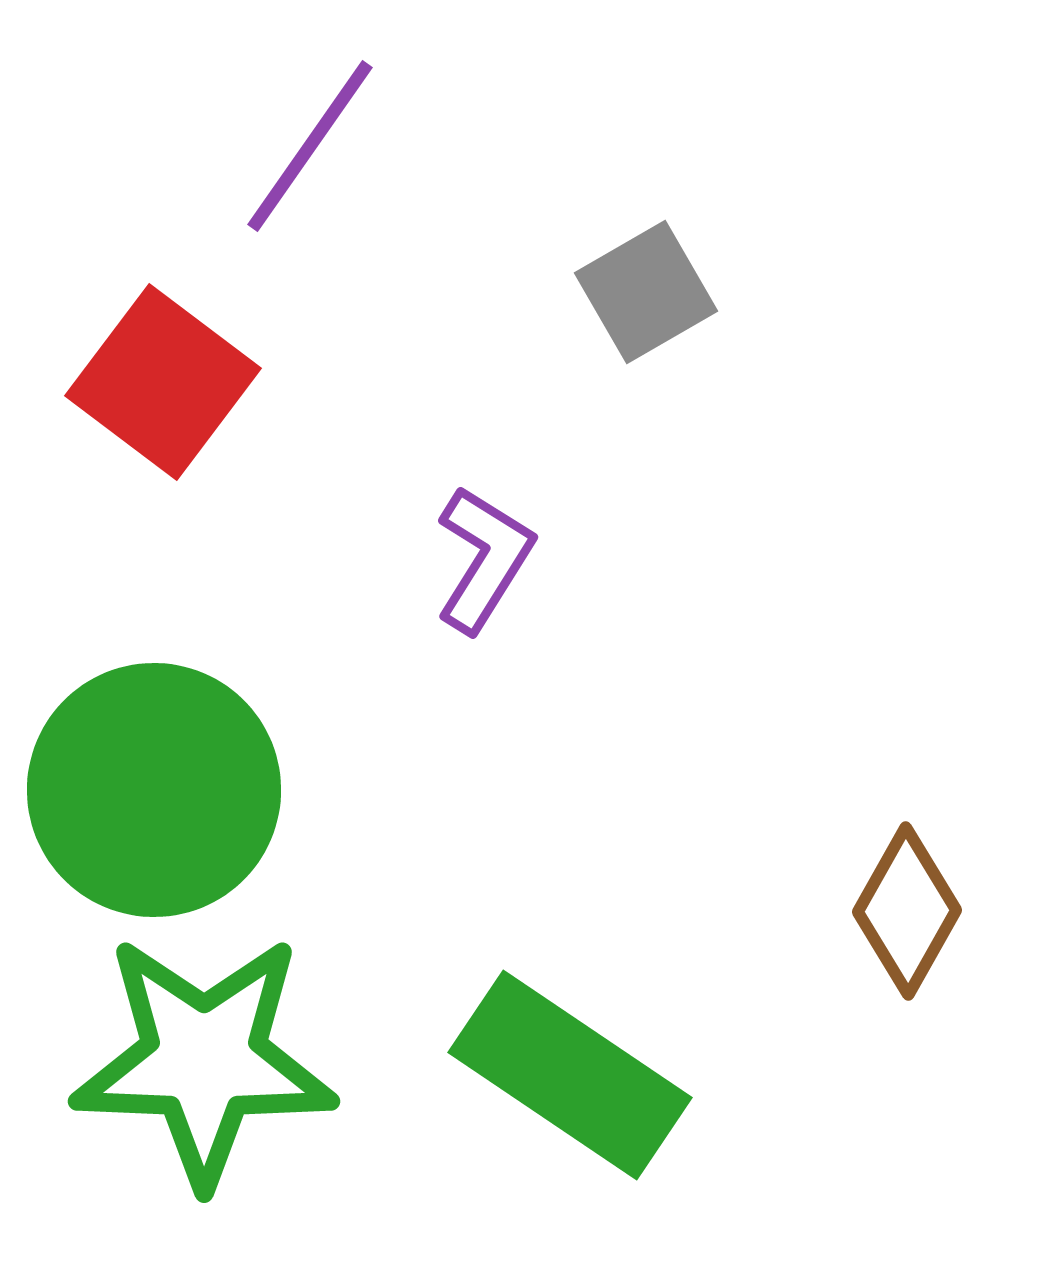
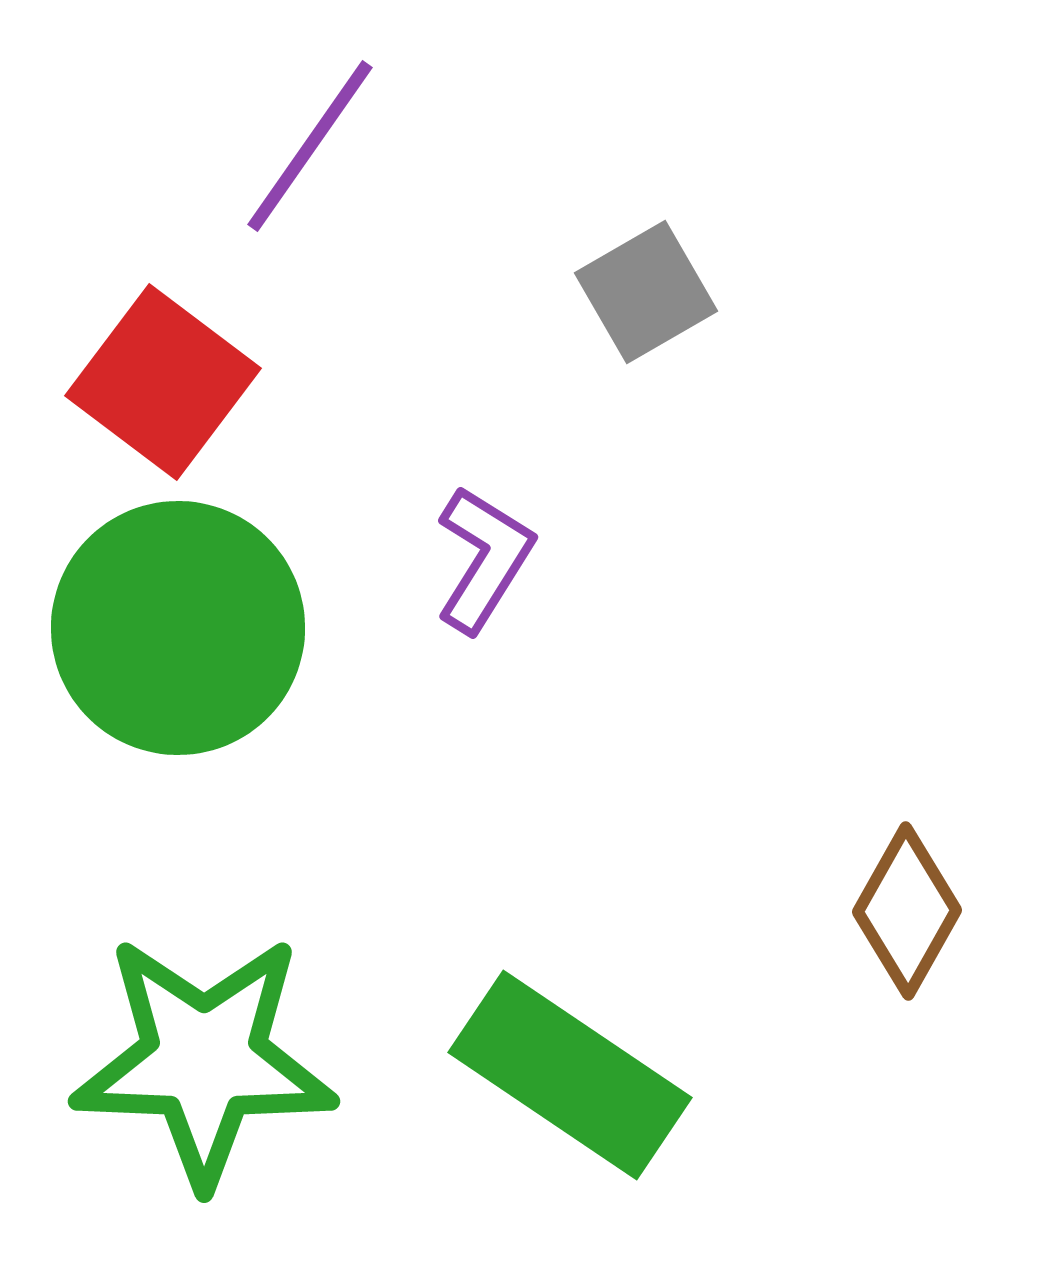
green circle: moved 24 px right, 162 px up
